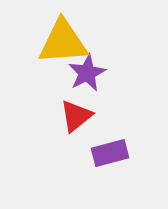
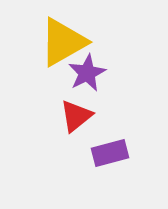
yellow triangle: rotated 26 degrees counterclockwise
